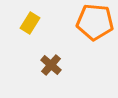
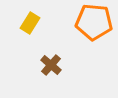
orange pentagon: moved 1 px left
